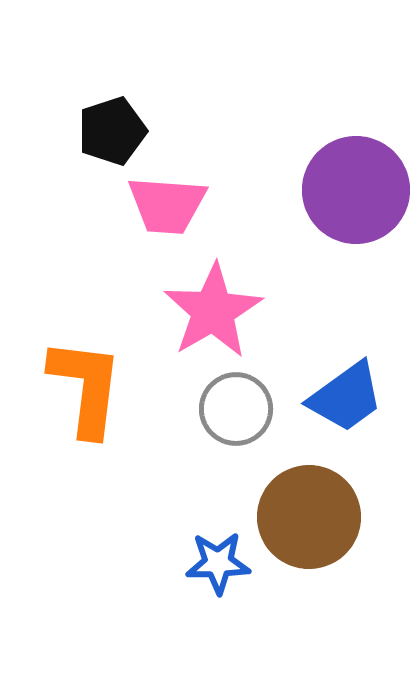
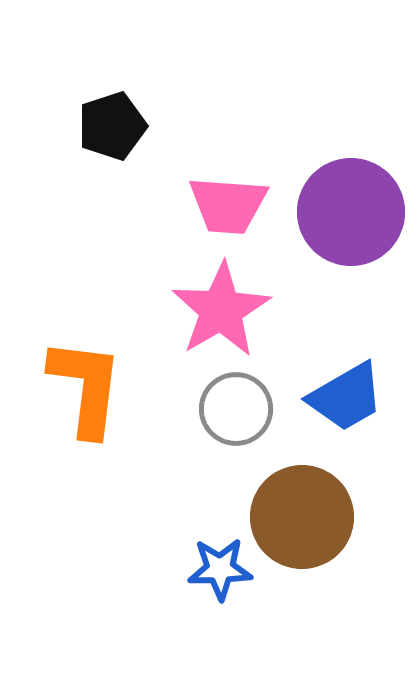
black pentagon: moved 5 px up
purple circle: moved 5 px left, 22 px down
pink trapezoid: moved 61 px right
pink star: moved 8 px right, 1 px up
blue trapezoid: rotated 6 degrees clockwise
brown circle: moved 7 px left
blue star: moved 2 px right, 6 px down
